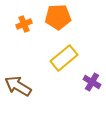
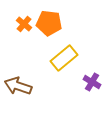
orange pentagon: moved 9 px left, 6 px down; rotated 10 degrees clockwise
orange cross: rotated 28 degrees counterclockwise
brown arrow: rotated 12 degrees counterclockwise
